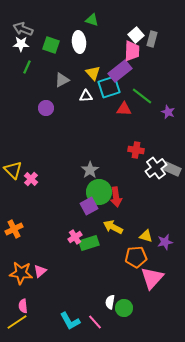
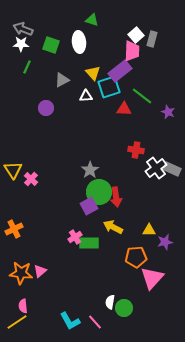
yellow triangle at (13, 170): rotated 12 degrees clockwise
yellow triangle at (146, 236): moved 3 px right, 6 px up; rotated 16 degrees counterclockwise
green rectangle at (89, 243): rotated 18 degrees clockwise
